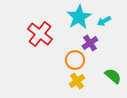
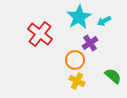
yellow cross: rotated 28 degrees counterclockwise
